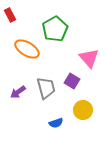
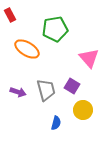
green pentagon: rotated 20 degrees clockwise
purple square: moved 5 px down
gray trapezoid: moved 2 px down
purple arrow: rotated 126 degrees counterclockwise
blue semicircle: rotated 56 degrees counterclockwise
